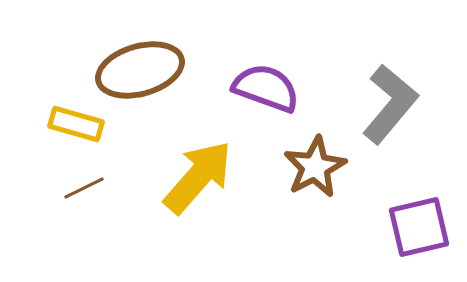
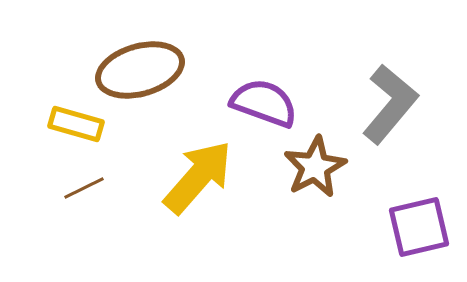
purple semicircle: moved 2 px left, 15 px down
